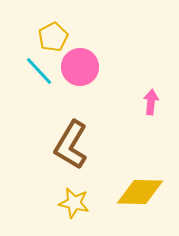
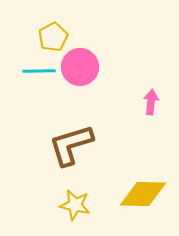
cyan line: rotated 48 degrees counterclockwise
brown L-shape: rotated 42 degrees clockwise
yellow diamond: moved 3 px right, 2 px down
yellow star: moved 1 px right, 2 px down
